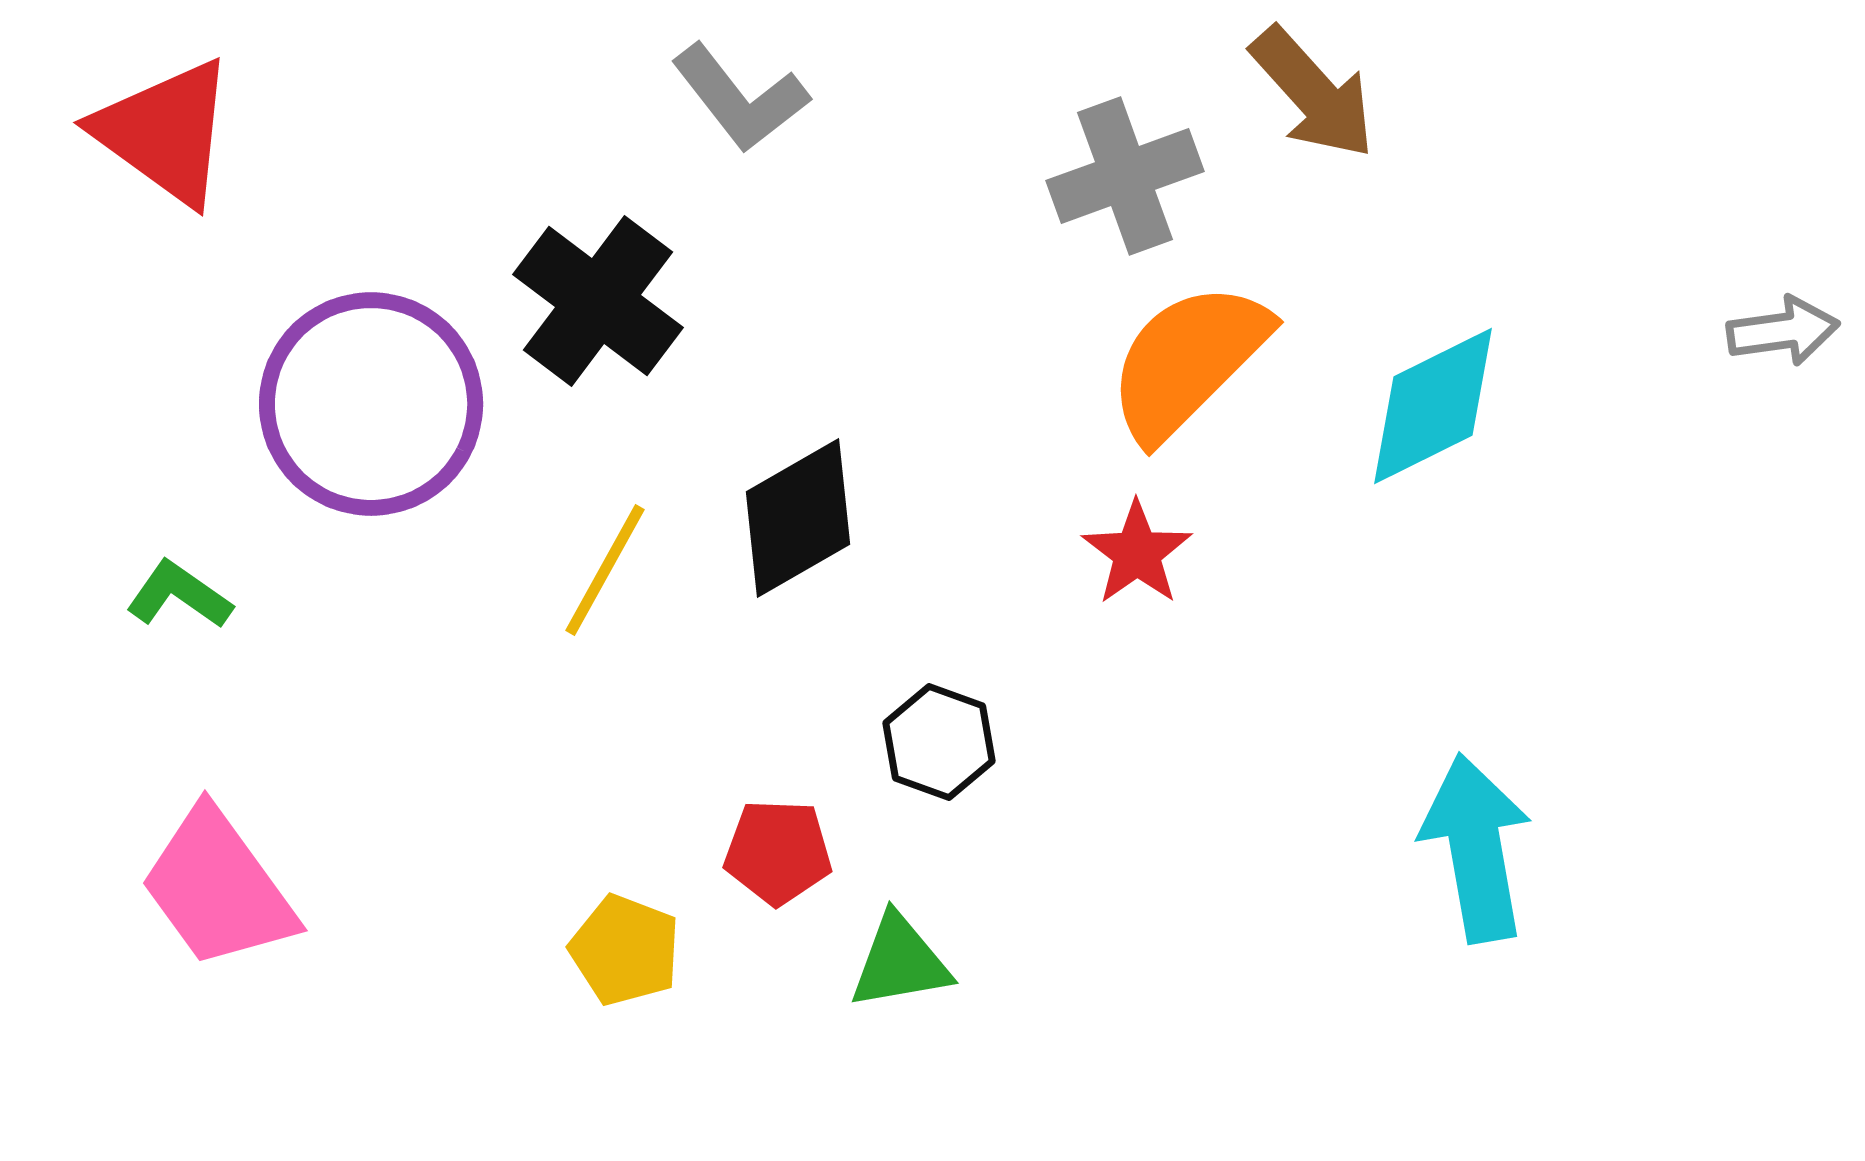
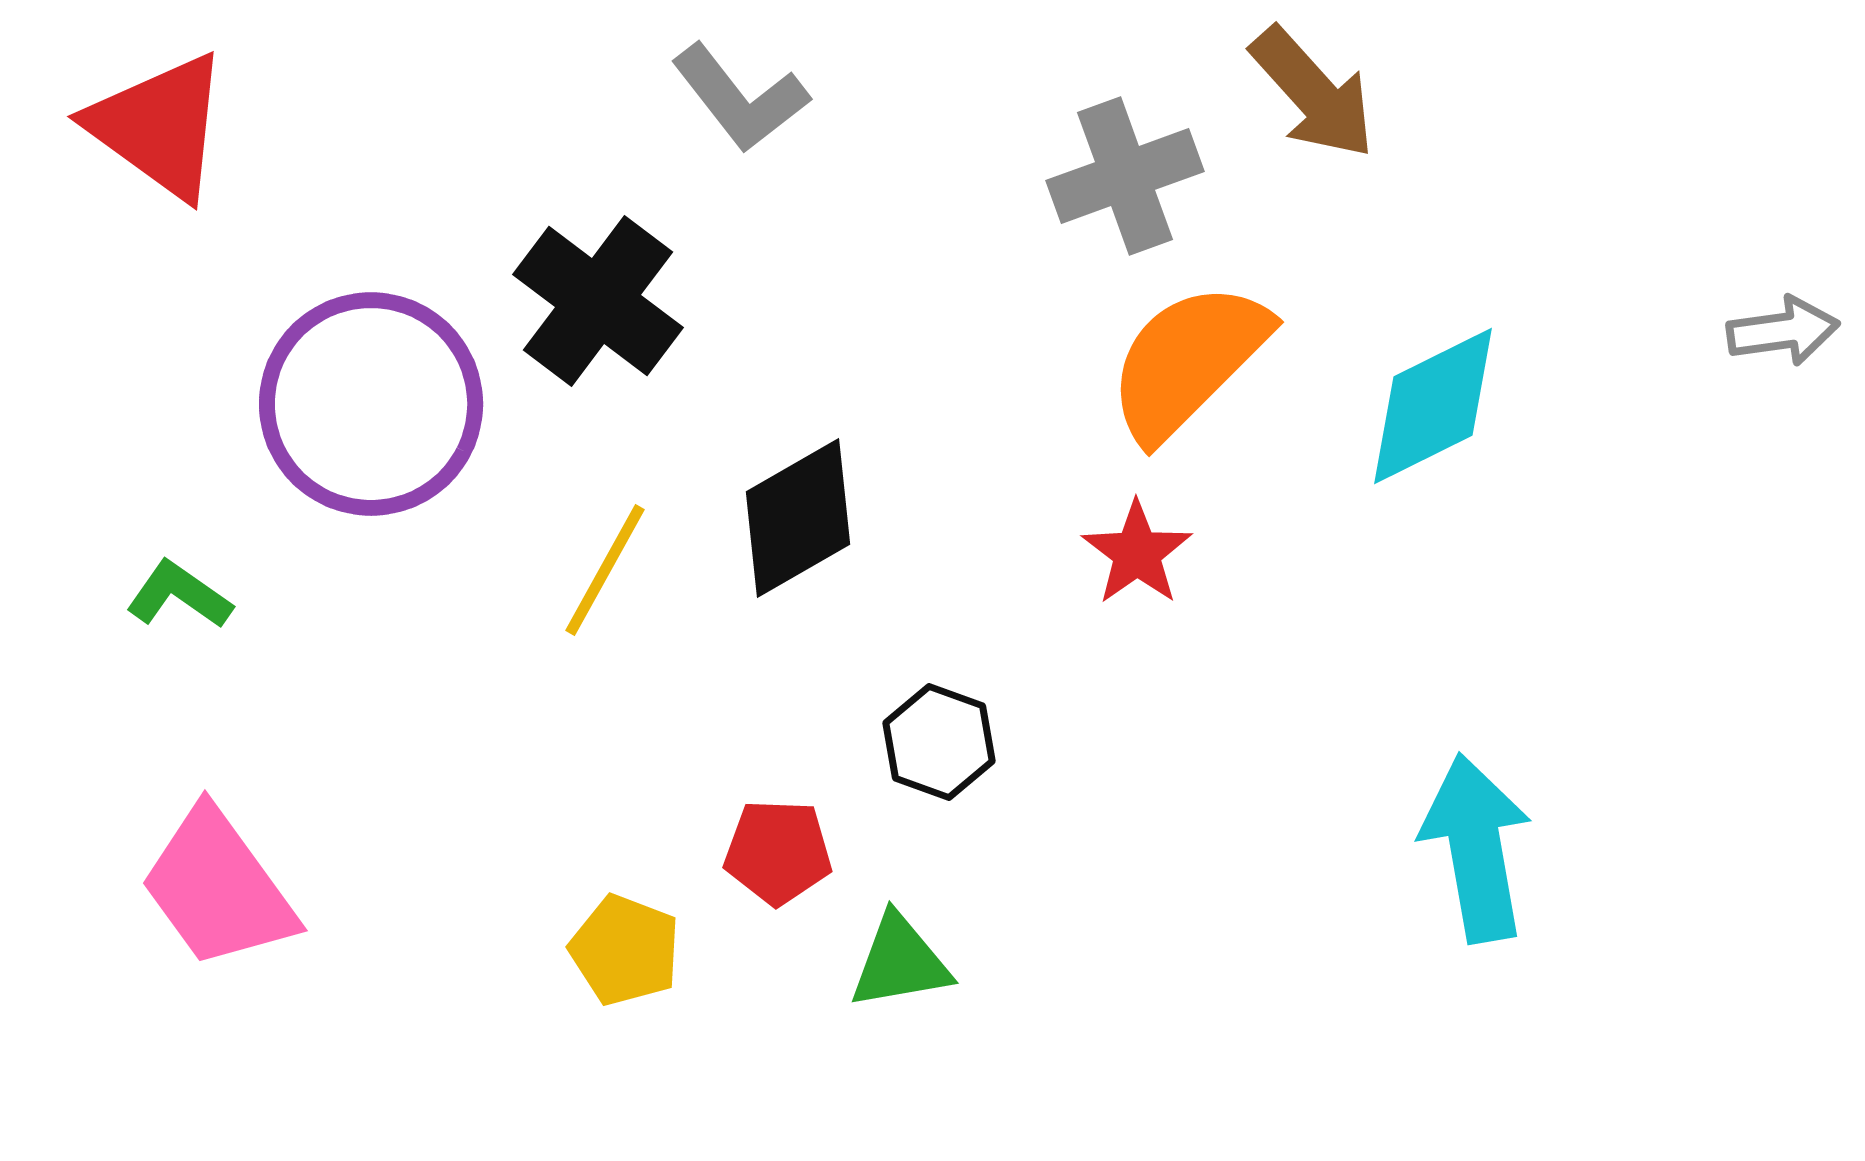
red triangle: moved 6 px left, 6 px up
